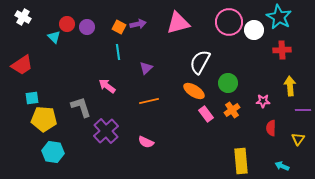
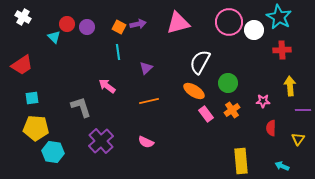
yellow pentagon: moved 8 px left, 9 px down
purple cross: moved 5 px left, 10 px down
